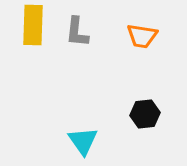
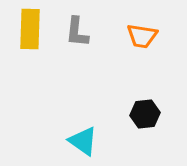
yellow rectangle: moved 3 px left, 4 px down
cyan triangle: rotated 20 degrees counterclockwise
